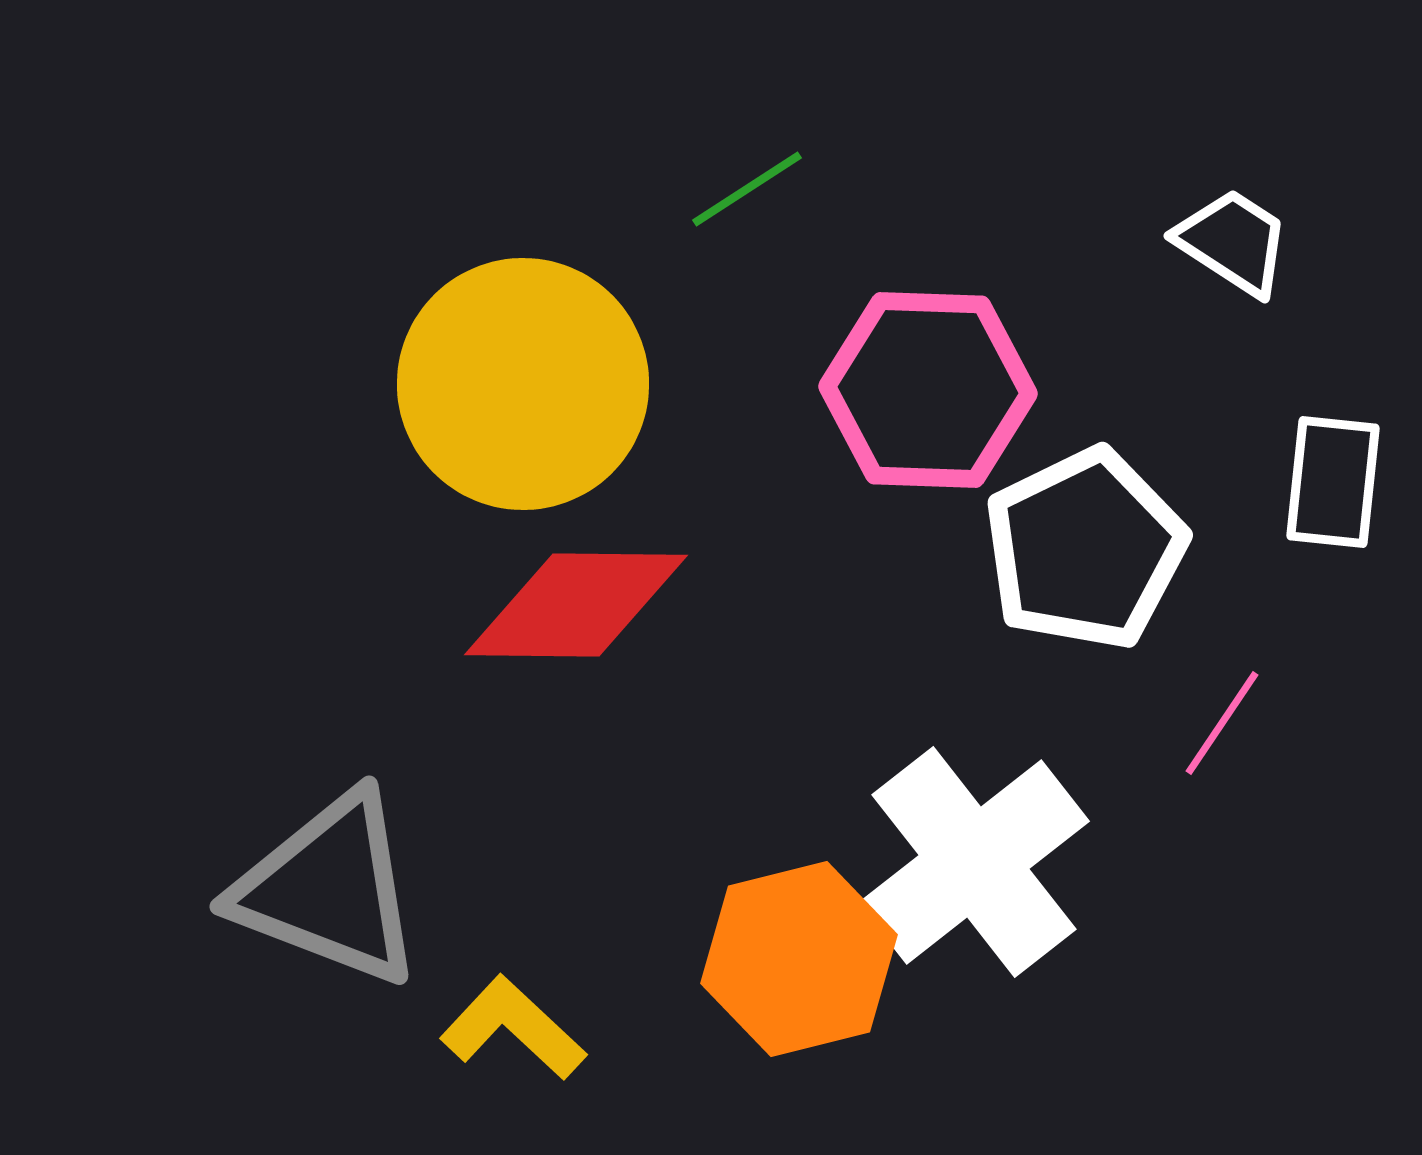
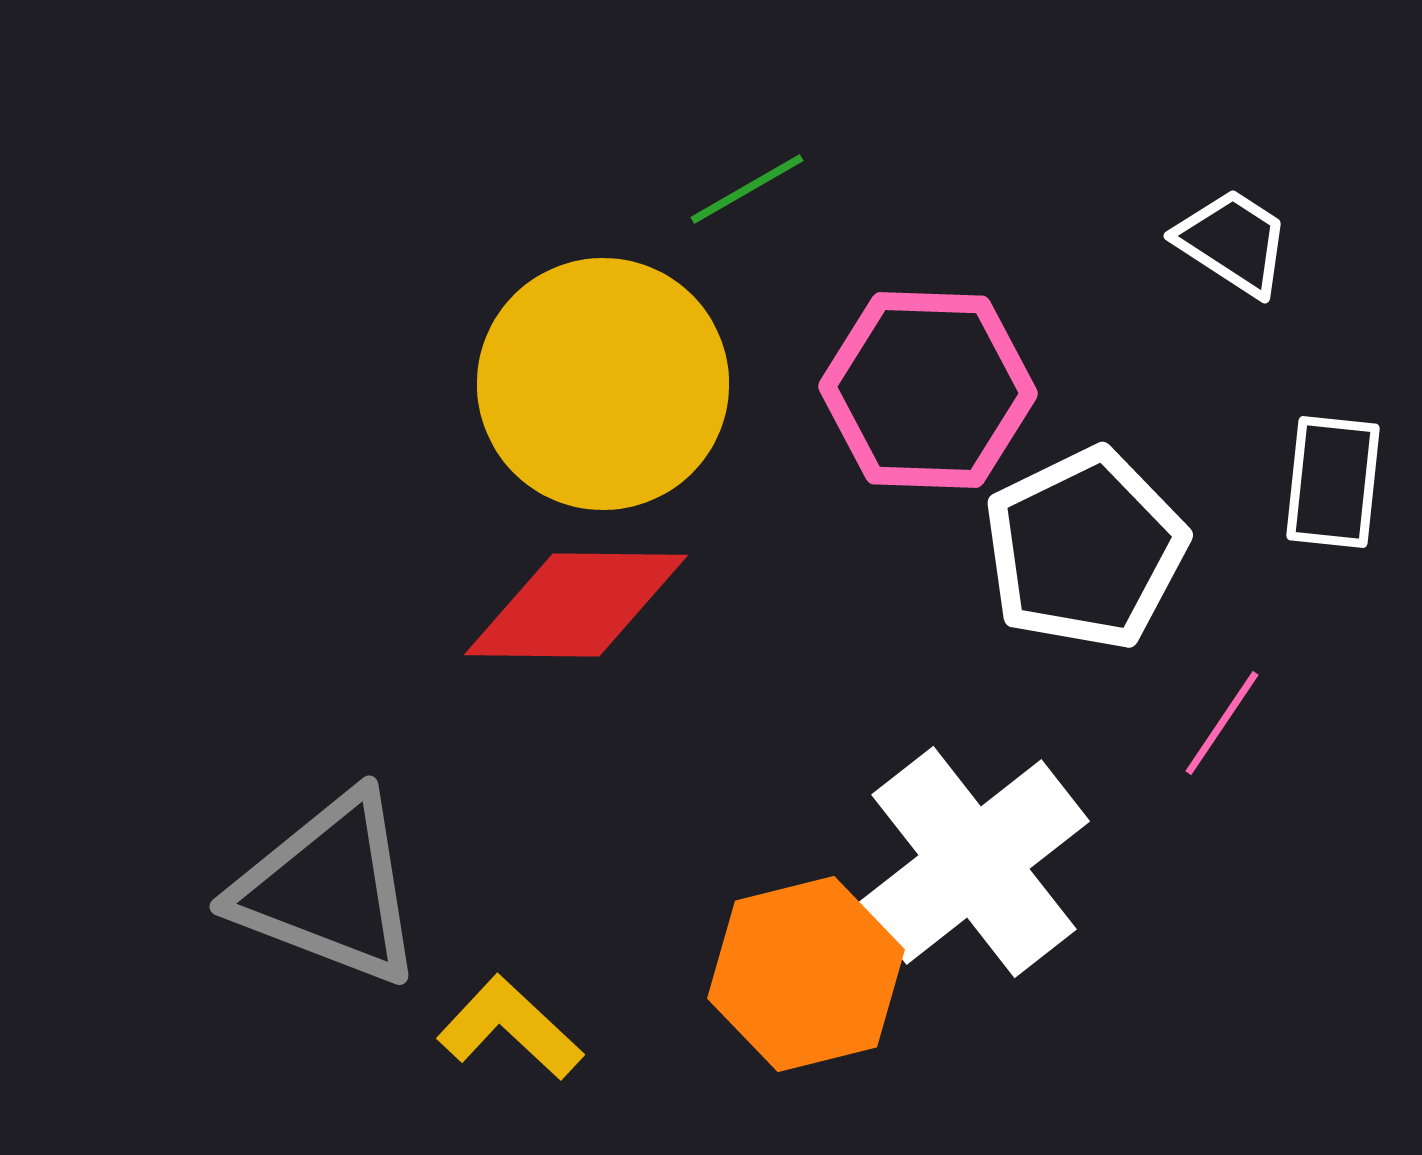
green line: rotated 3 degrees clockwise
yellow circle: moved 80 px right
orange hexagon: moved 7 px right, 15 px down
yellow L-shape: moved 3 px left
